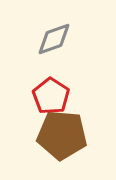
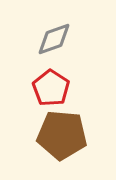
red pentagon: moved 8 px up
